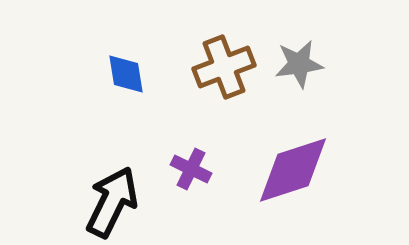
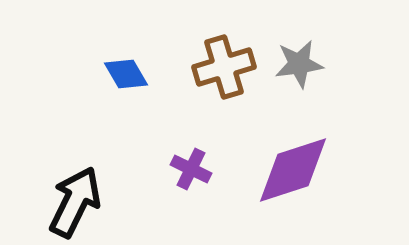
brown cross: rotated 4 degrees clockwise
blue diamond: rotated 21 degrees counterclockwise
black arrow: moved 37 px left
